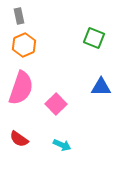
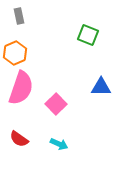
green square: moved 6 px left, 3 px up
orange hexagon: moved 9 px left, 8 px down
cyan arrow: moved 3 px left, 1 px up
